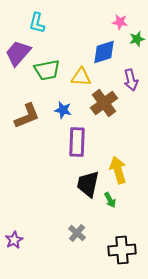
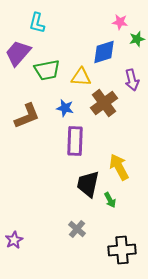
purple arrow: moved 1 px right
blue star: moved 2 px right, 2 px up
purple rectangle: moved 2 px left, 1 px up
yellow arrow: moved 1 px right, 3 px up; rotated 12 degrees counterclockwise
gray cross: moved 4 px up
